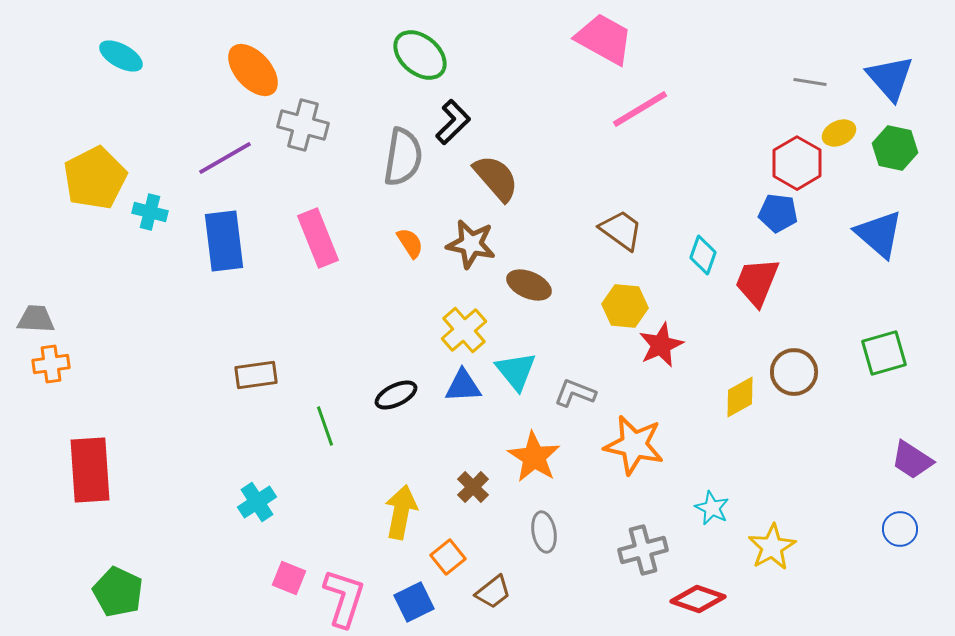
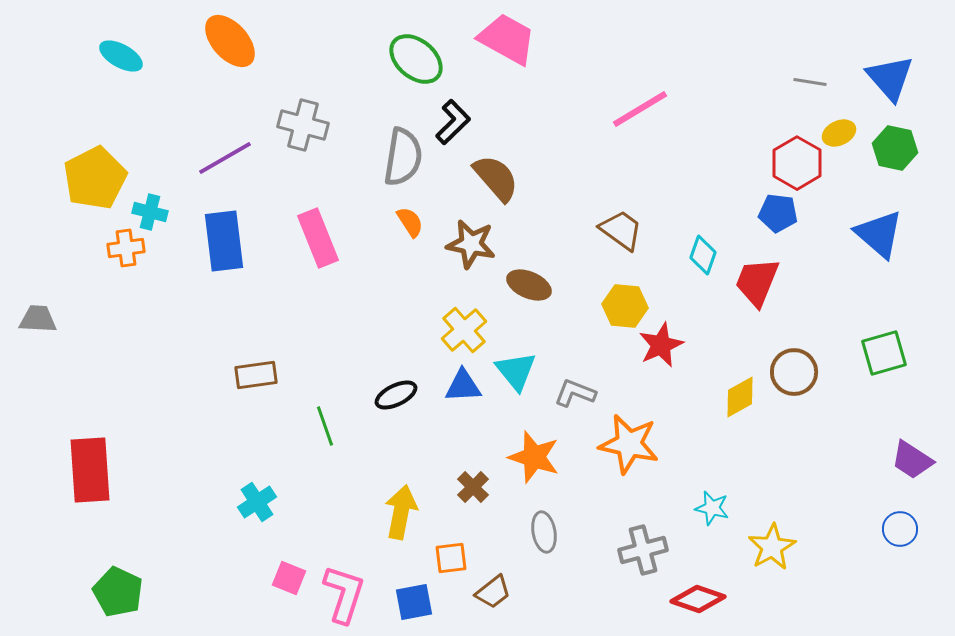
pink trapezoid at (604, 39): moved 97 px left
green ellipse at (420, 55): moved 4 px left, 4 px down
orange ellipse at (253, 70): moved 23 px left, 29 px up
orange semicircle at (410, 243): moved 21 px up
gray trapezoid at (36, 319): moved 2 px right
orange cross at (51, 364): moved 75 px right, 116 px up
orange star at (634, 445): moved 5 px left, 1 px up
orange star at (534, 457): rotated 14 degrees counterclockwise
cyan star at (712, 508): rotated 12 degrees counterclockwise
orange square at (448, 557): moved 3 px right, 1 px down; rotated 32 degrees clockwise
pink L-shape at (344, 598): moved 4 px up
blue square at (414, 602): rotated 15 degrees clockwise
